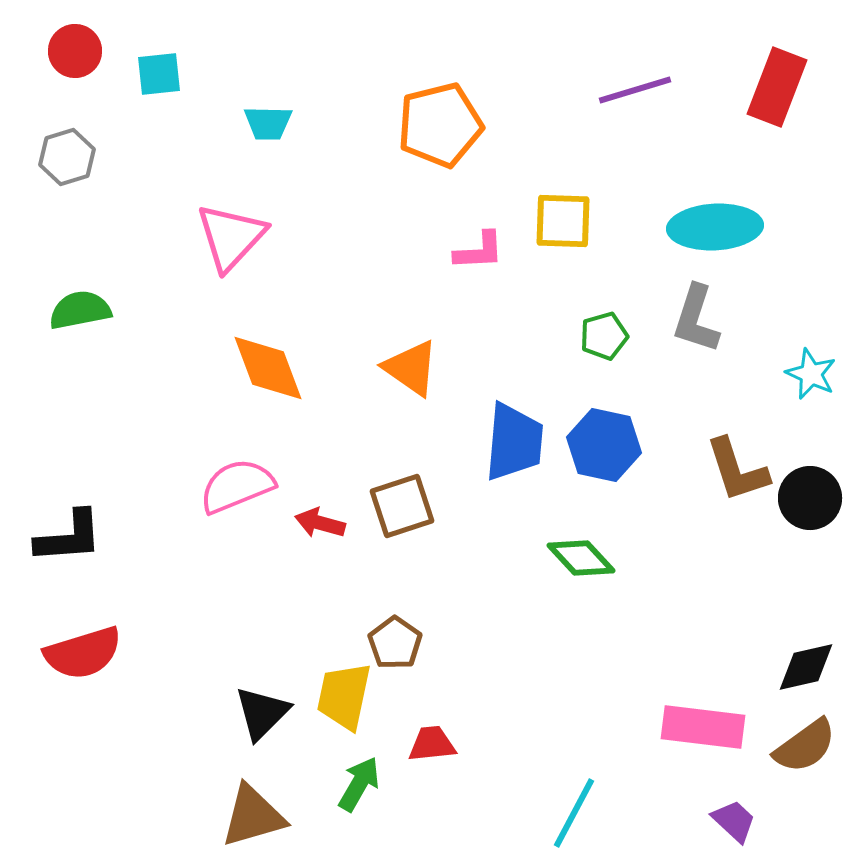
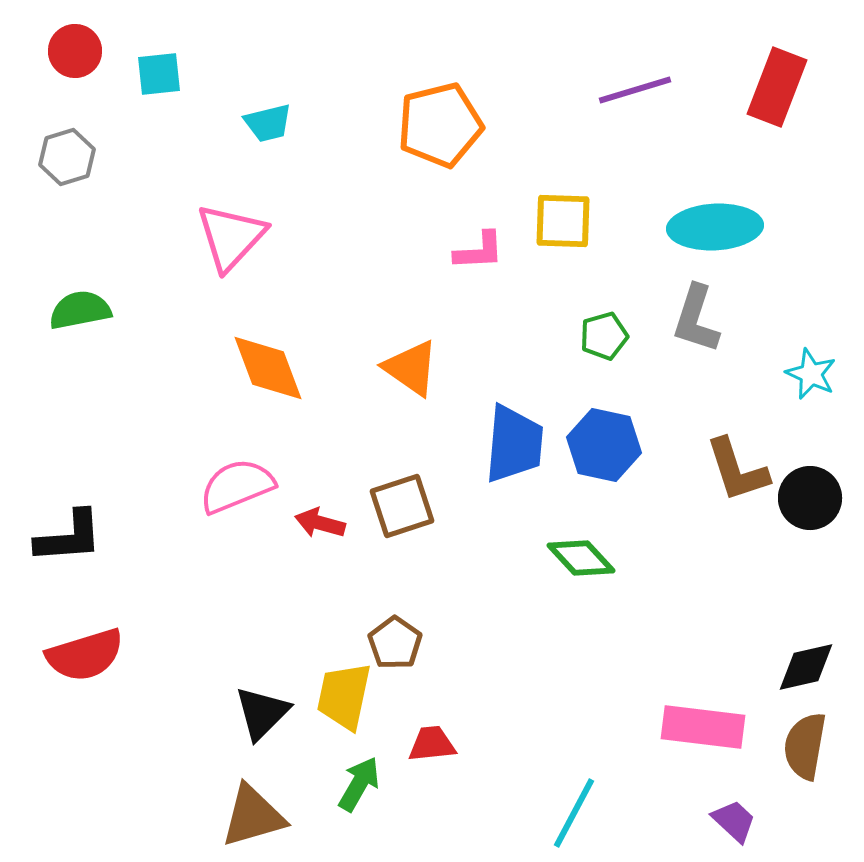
cyan trapezoid: rotated 15 degrees counterclockwise
blue trapezoid: moved 2 px down
red semicircle: moved 2 px right, 2 px down
brown semicircle: rotated 136 degrees clockwise
